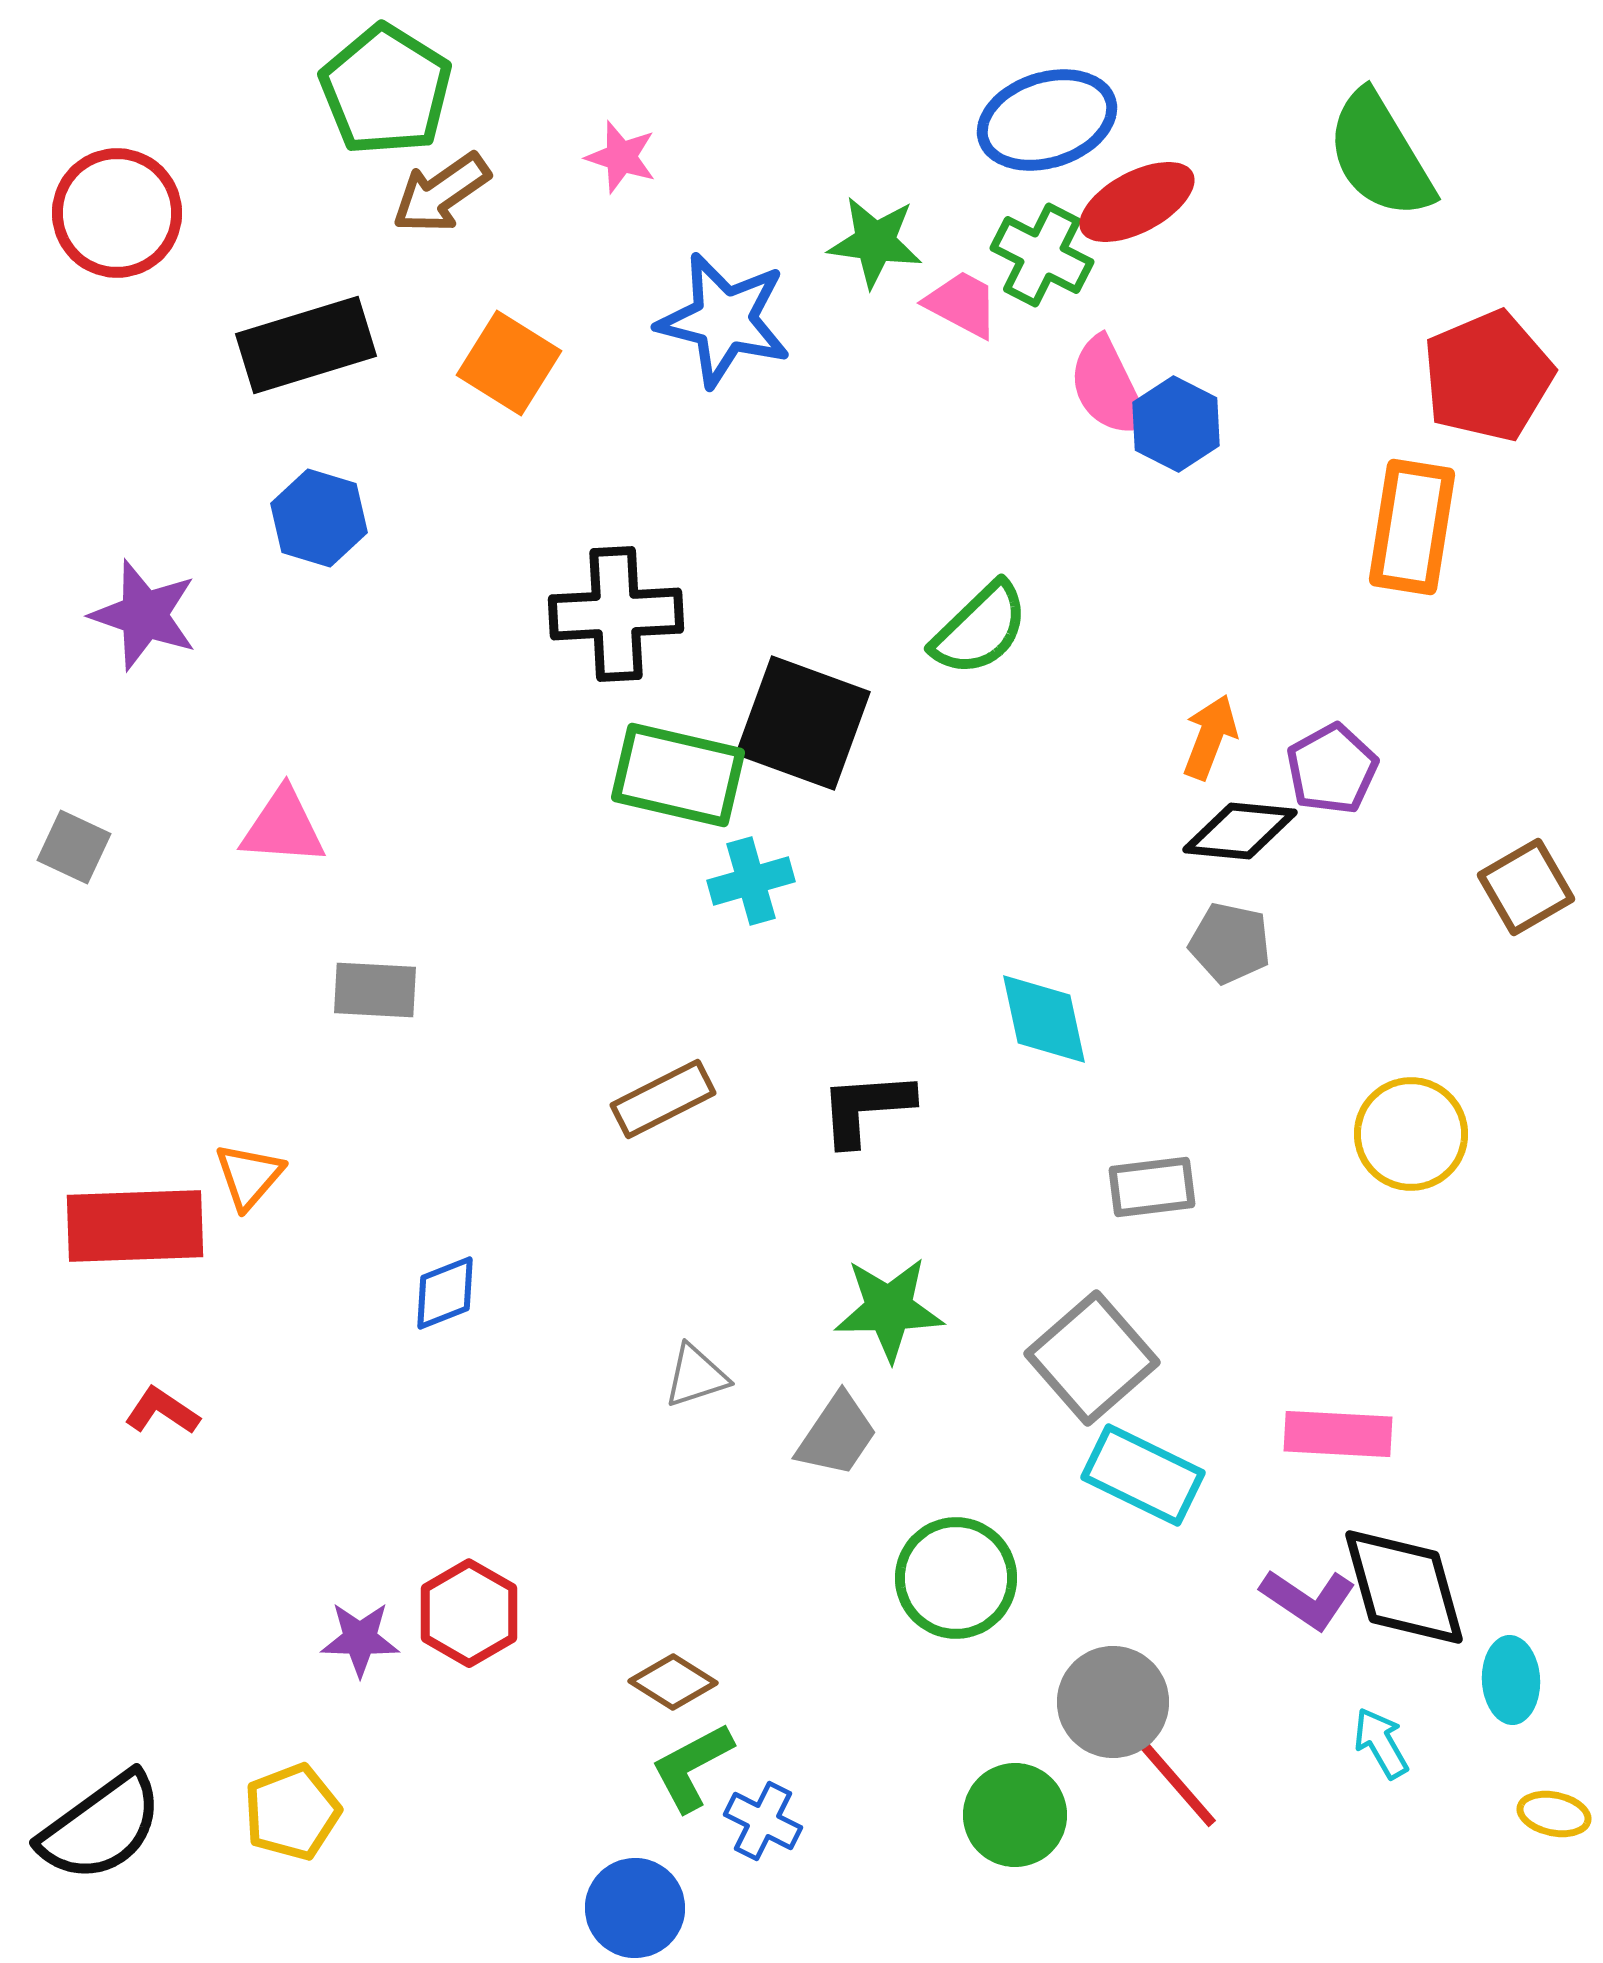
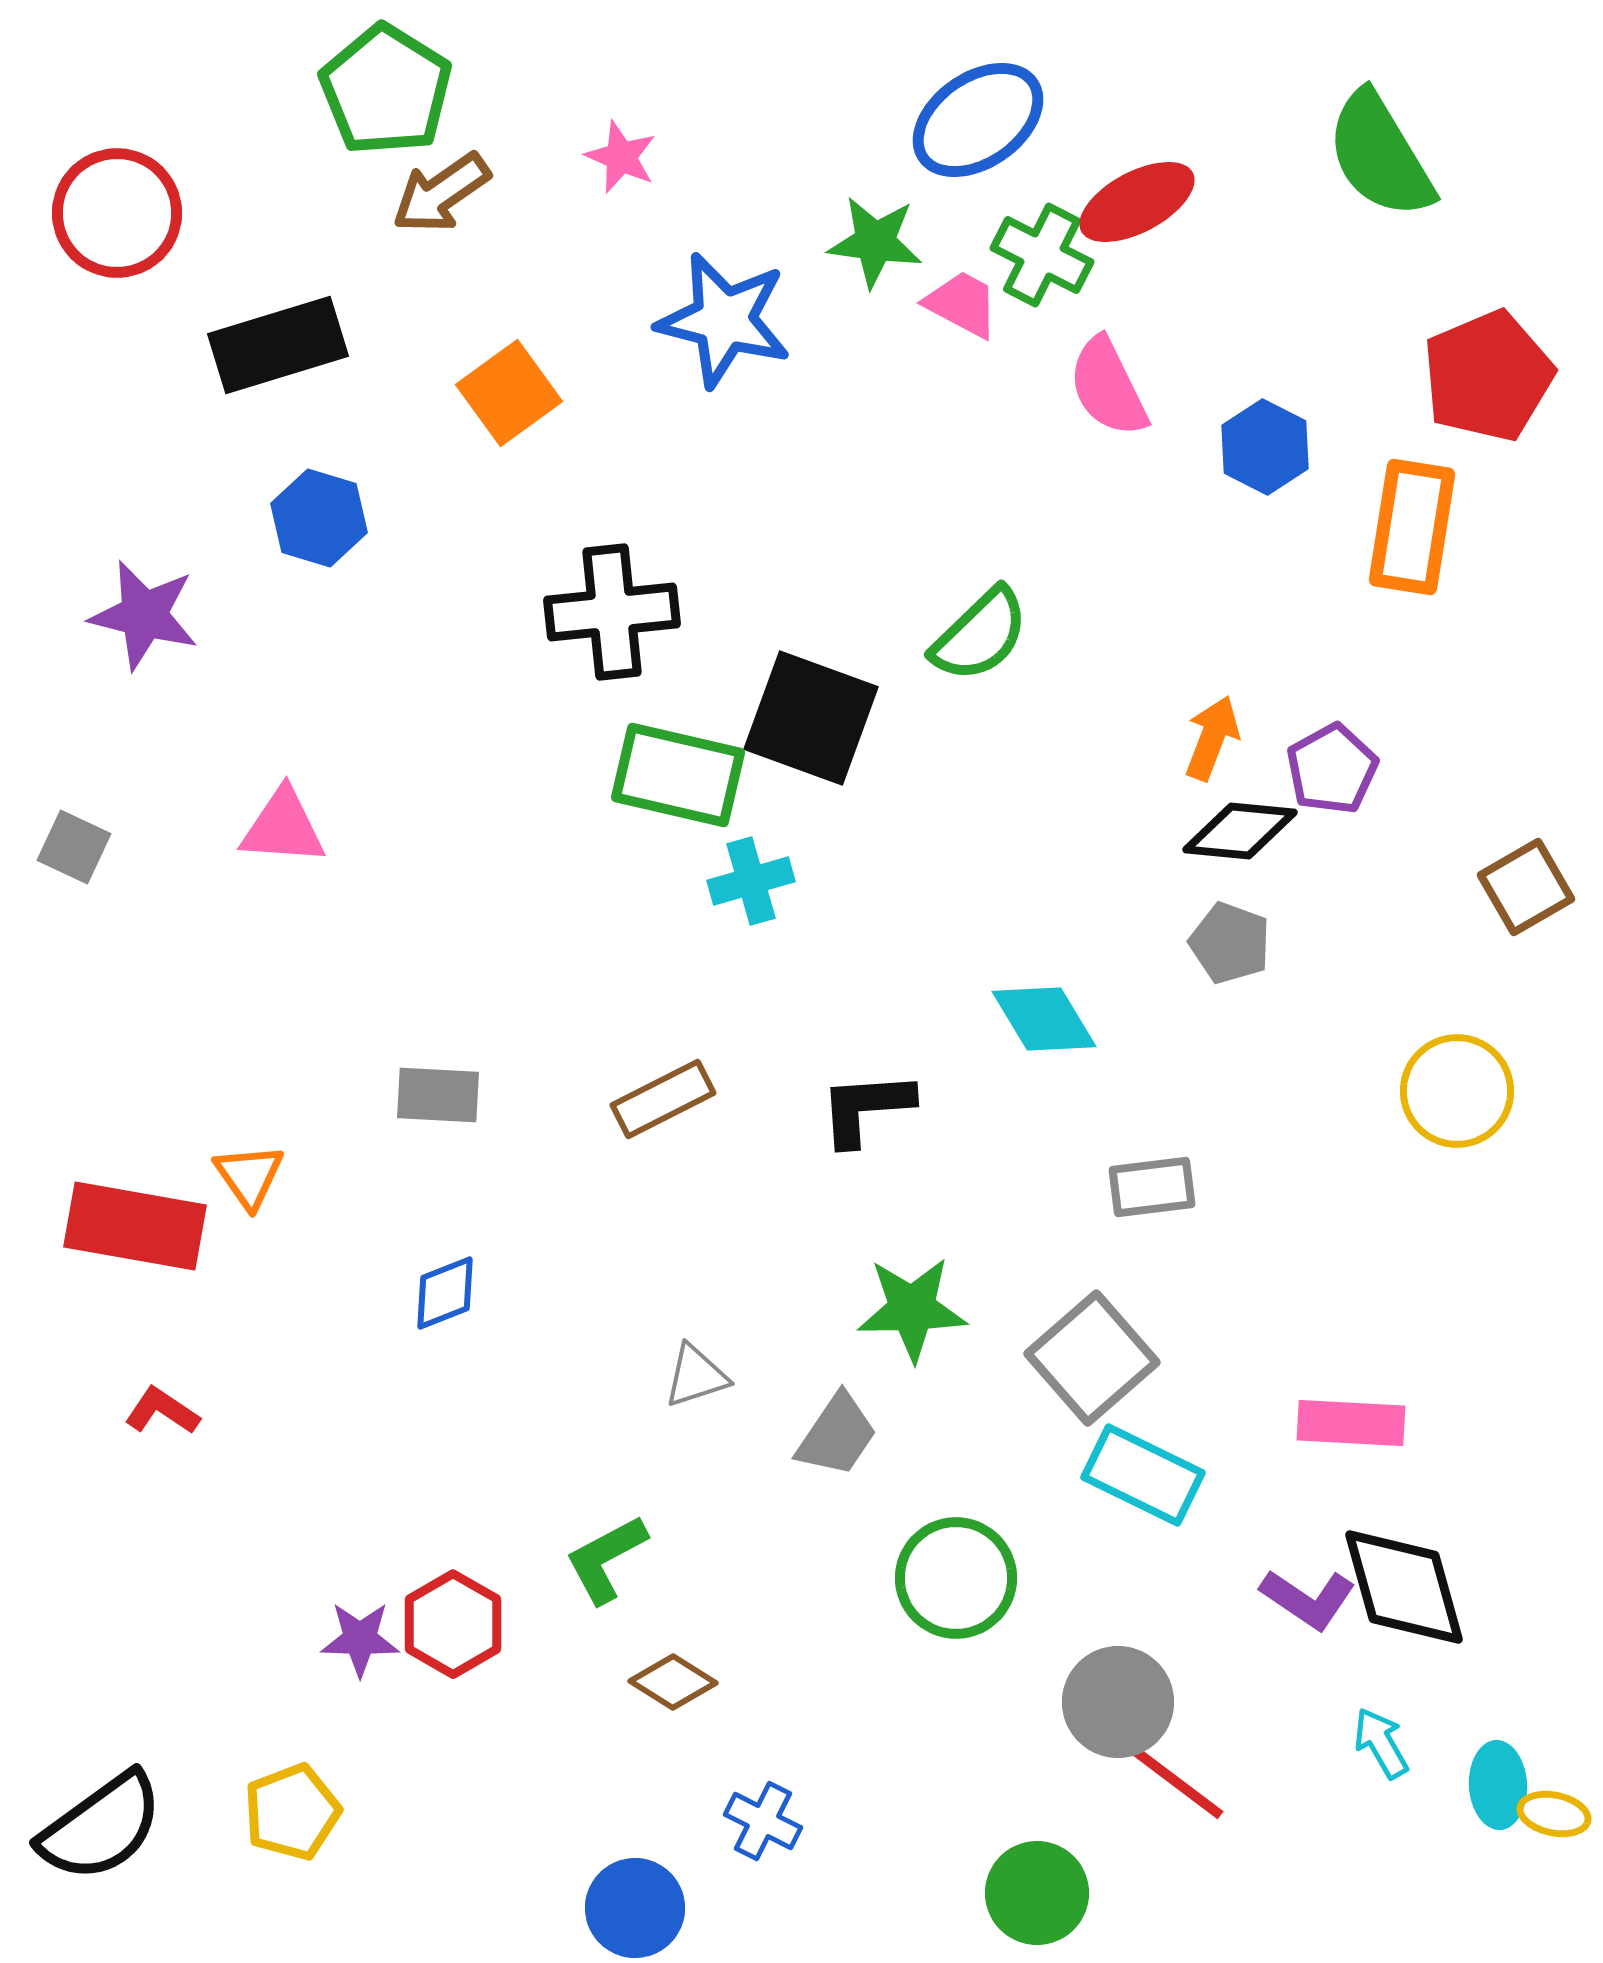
blue ellipse at (1047, 120): moved 69 px left; rotated 17 degrees counterclockwise
pink star at (621, 157): rotated 6 degrees clockwise
black rectangle at (306, 345): moved 28 px left
orange square at (509, 363): moved 30 px down; rotated 22 degrees clockwise
blue hexagon at (1176, 424): moved 89 px right, 23 px down
black cross at (616, 614): moved 4 px left, 2 px up; rotated 3 degrees counterclockwise
purple star at (144, 615): rotated 5 degrees counterclockwise
green semicircle at (980, 629): moved 6 px down
black square at (803, 723): moved 8 px right, 5 px up
orange arrow at (1210, 737): moved 2 px right, 1 px down
gray pentagon at (1230, 943): rotated 8 degrees clockwise
gray rectangle at (375, 990): moved 63 px right, 105 px down
cyan diamond at (1044, 1019): rotated 19 degrees counterclockwise
yellow circle at (1411, 1134): moved 46 px right, 43 px up
orange triangle at (249, 1176): rotated 16 degrees counterclockwise
red rectangle at (135, 1226): rotated 12 degrees clockwise
green star at (889, 1309): moved 23 px right
pink rectangle at (1338, 1434): moved 13 px right, 11 px up
red hexagon at (469, 1613): moved 16 px left, 11 px down
cyan ellipse at (1511, 1680): moved 13 px left, 105 px down
gray circle at (1113, 1702): moved 5 px right
green L-shape at (692, 1767): moved 86 px left, 208 px up
red line at (1175, 1781): rotated 12 degrees counterclockwise
green circle at (1015, 1815): moved 22 px right, 78 px down
